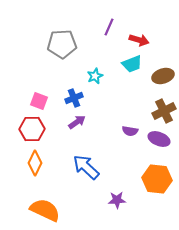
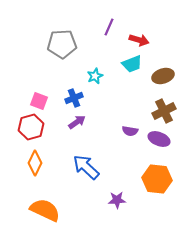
red hexagon: moved 1 px left, 2 px up; rotated 15 degrees counterclockwise
